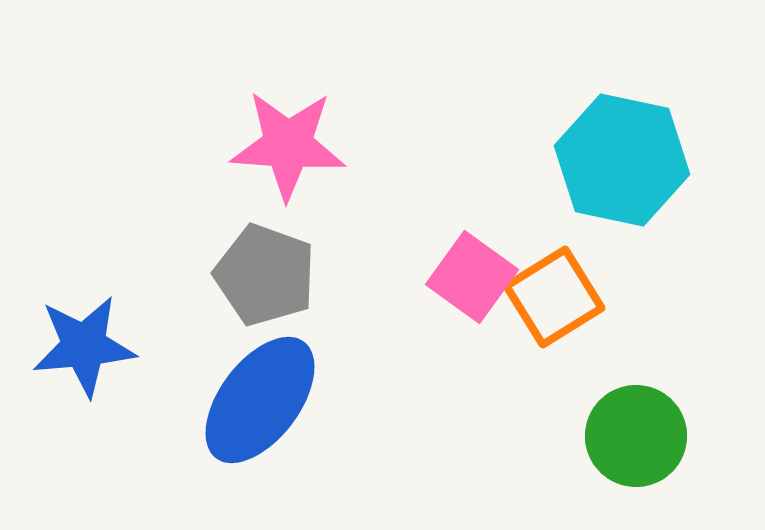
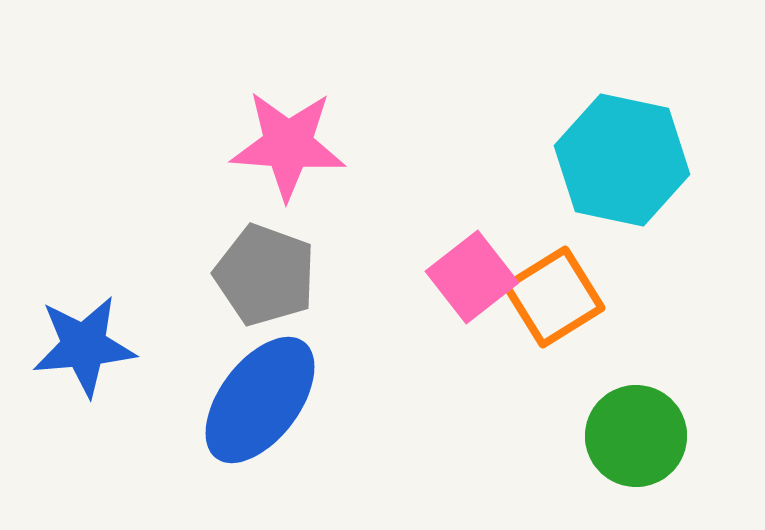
pink square: rotated 16 degrees clockwise
